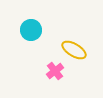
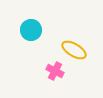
pink cross: rotated 24 degrees counterclockwise
